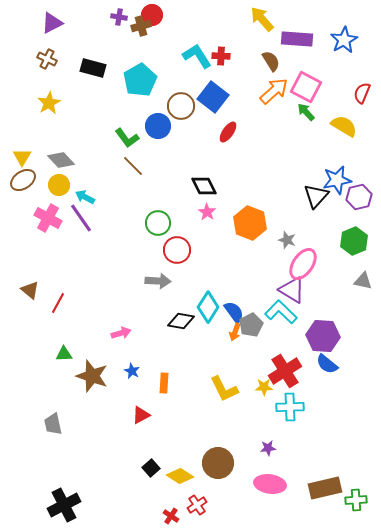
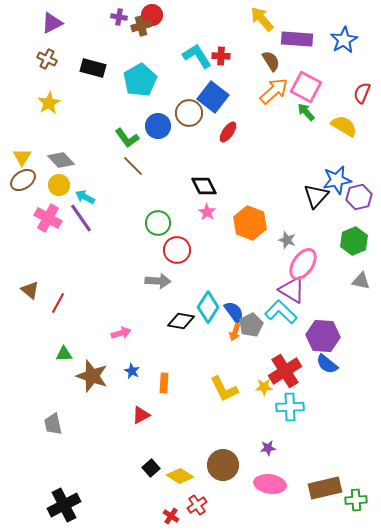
brown circle at (181, 106): moved 8 px right, 7 px down
gray triangle at (363, 281): moved 2 px left
brown circle at (218, 463): moved 5 px right, 2 px down
